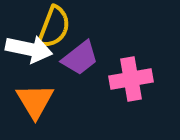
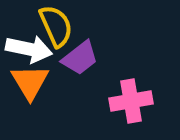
yellow semicircle: moved 2 px right, 1 px up; rotated 45 degrees counterclockwise
pink cross: moved 22 px down
orange triangle: moved 5 px left, 19 px up
